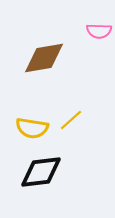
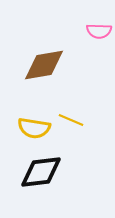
brown diamond: moved 7 px down
yellow line: rotated 65 degrees clockwise
yellow semicircle: moved 2 px right
